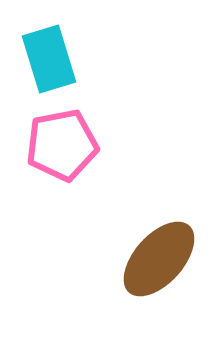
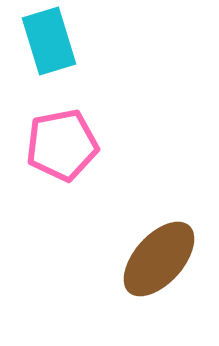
cyan rectangle: moved 18 px up
